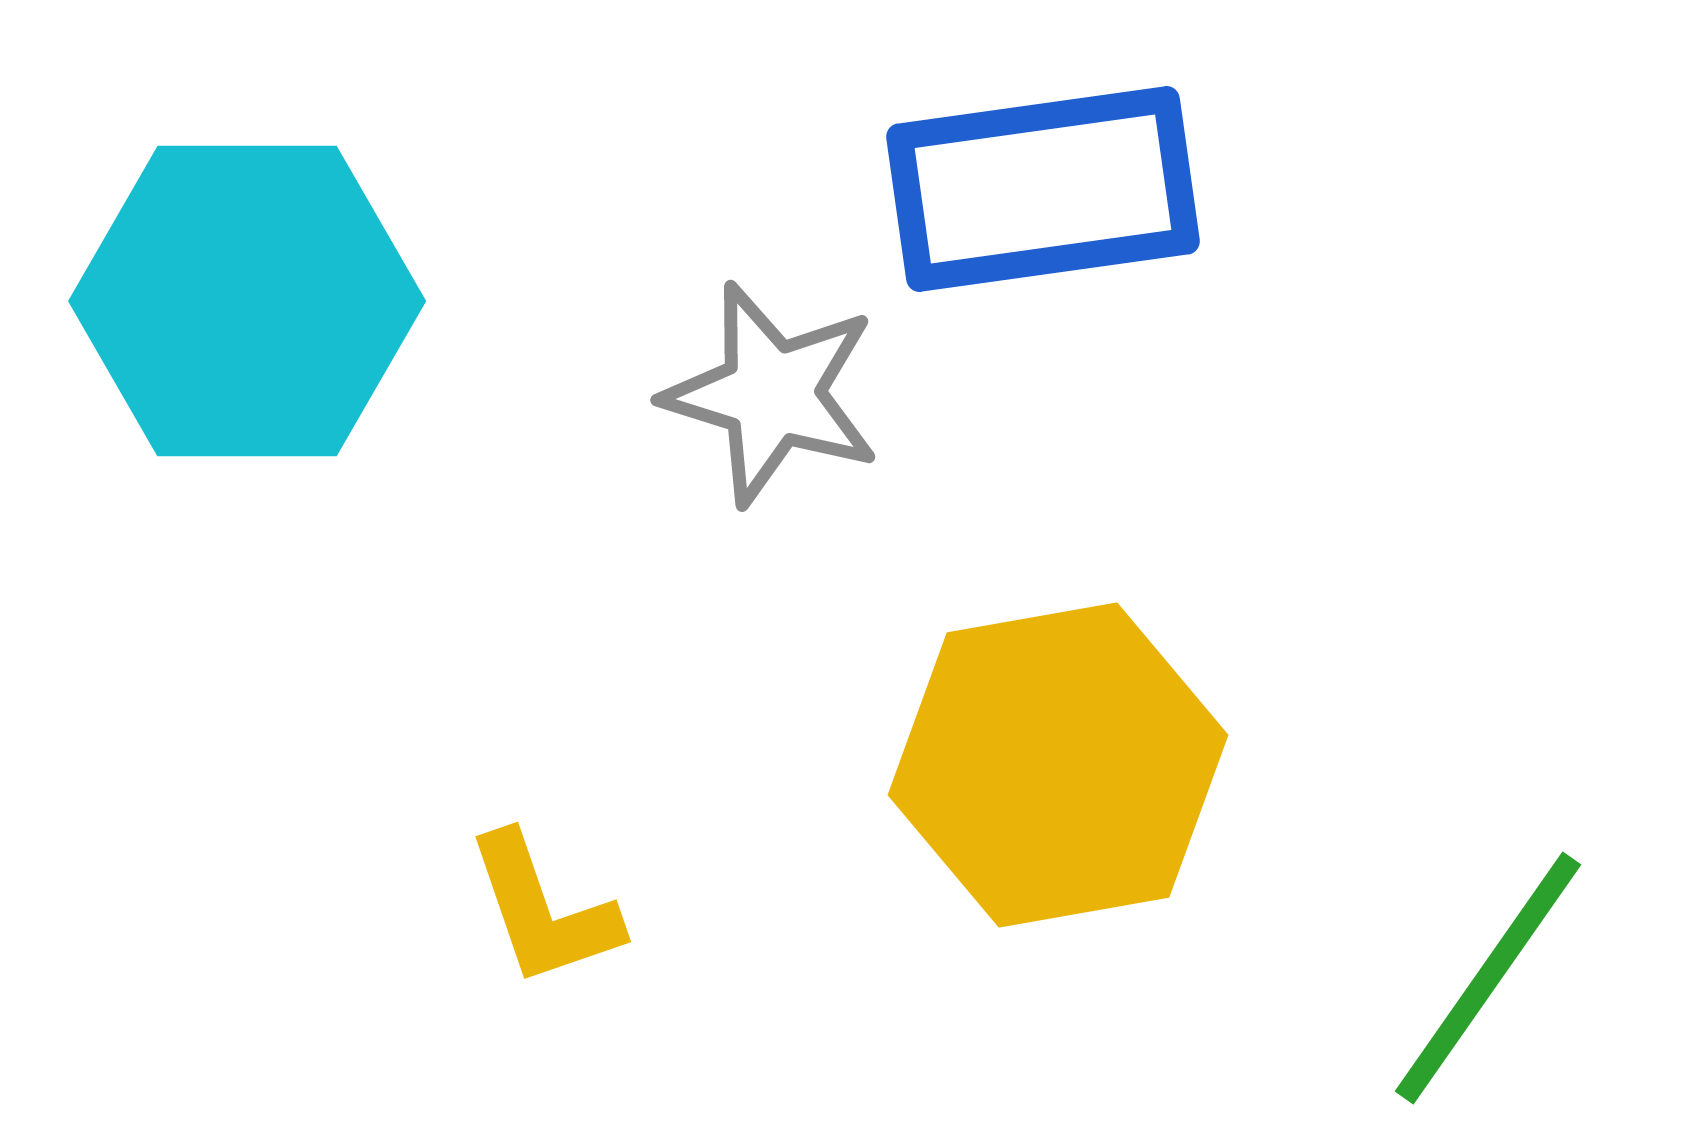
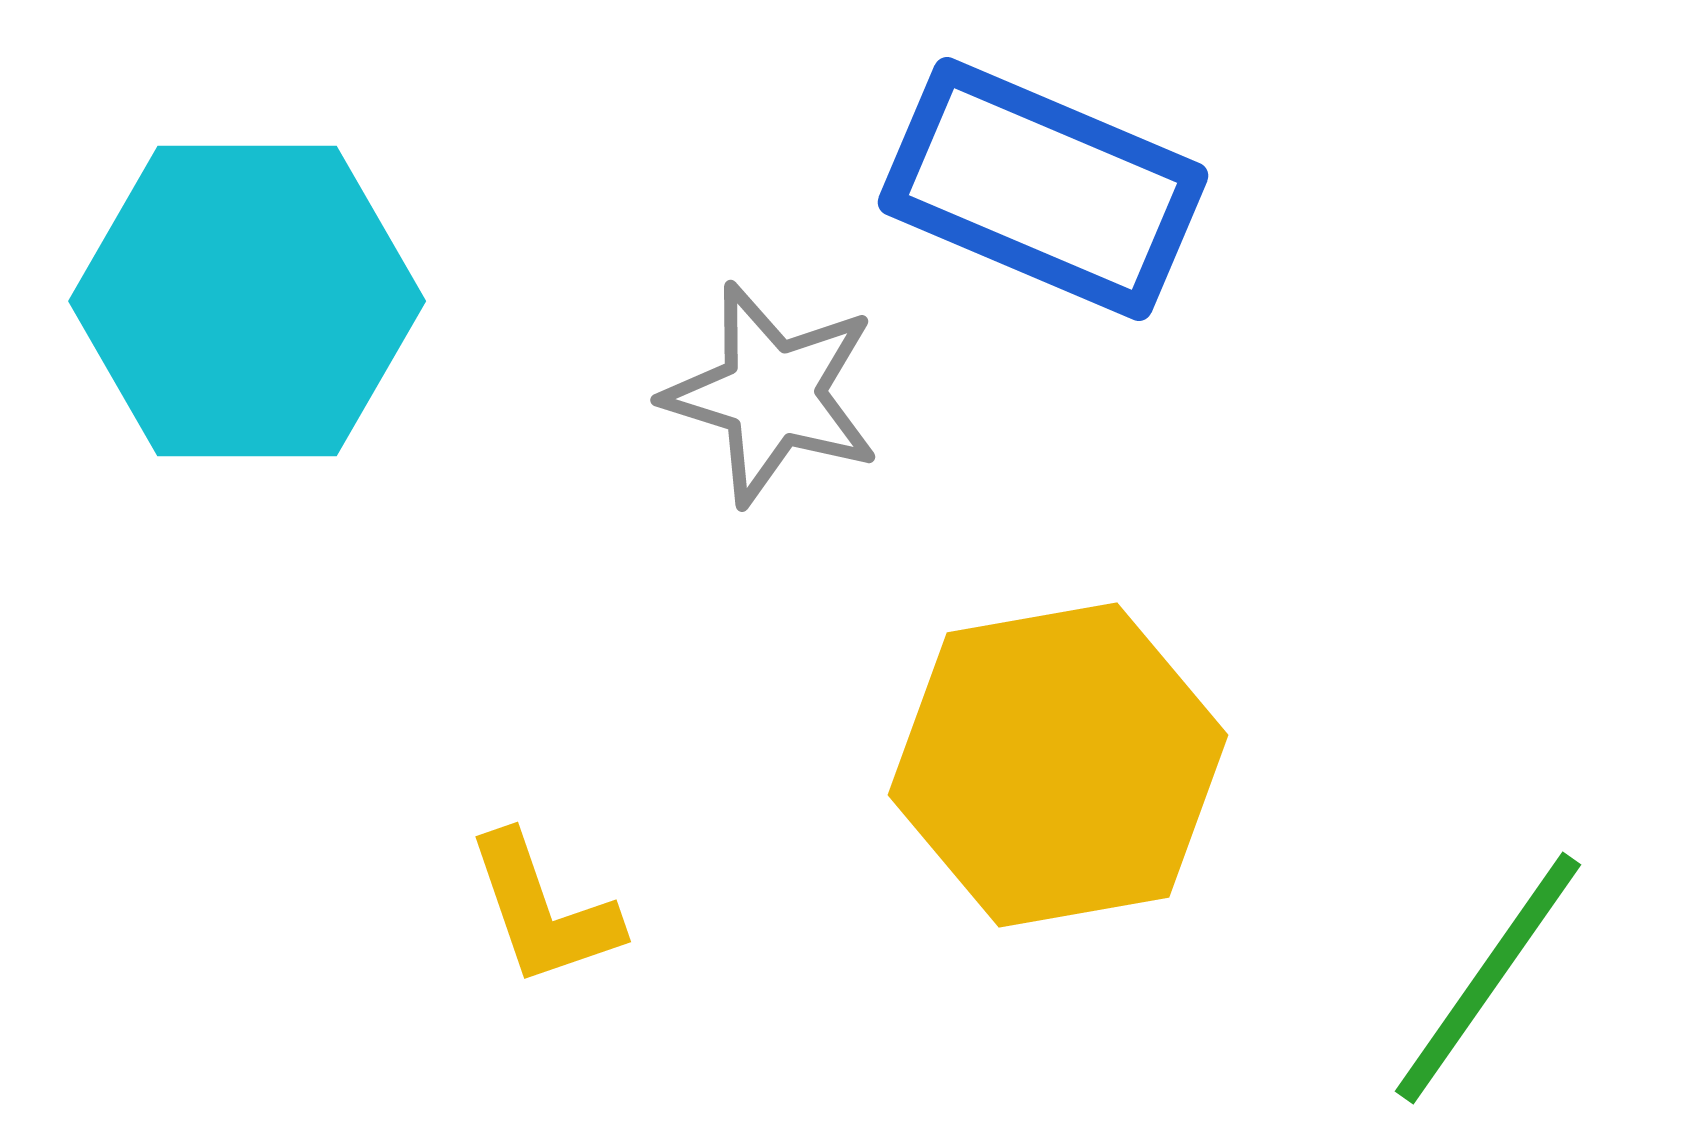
blue rectangle: rotated 31 degrees clockwise
